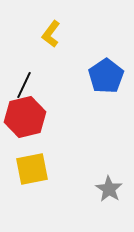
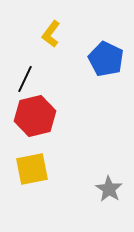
blue pentagon: moved 17 px up; rotated 12 degrees counterclockwise
black line: moved 1 px right, 6 px up
red hexagon: moved 10 px right, 1 px up
